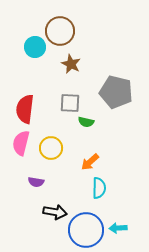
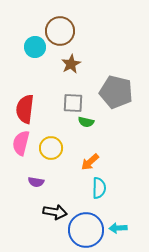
brown star: rotated 18 degrees clockwise
gray square: moved 3 px right
